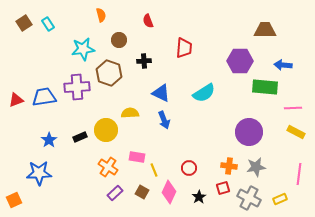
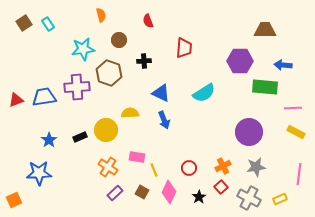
orange cross at (229, 166): moved 6 px left; rotated 35 degrees counterclockwise
red square at (223, 188): moved 2 px left, 1 px up; rotated 24 degrees counterclockwise
